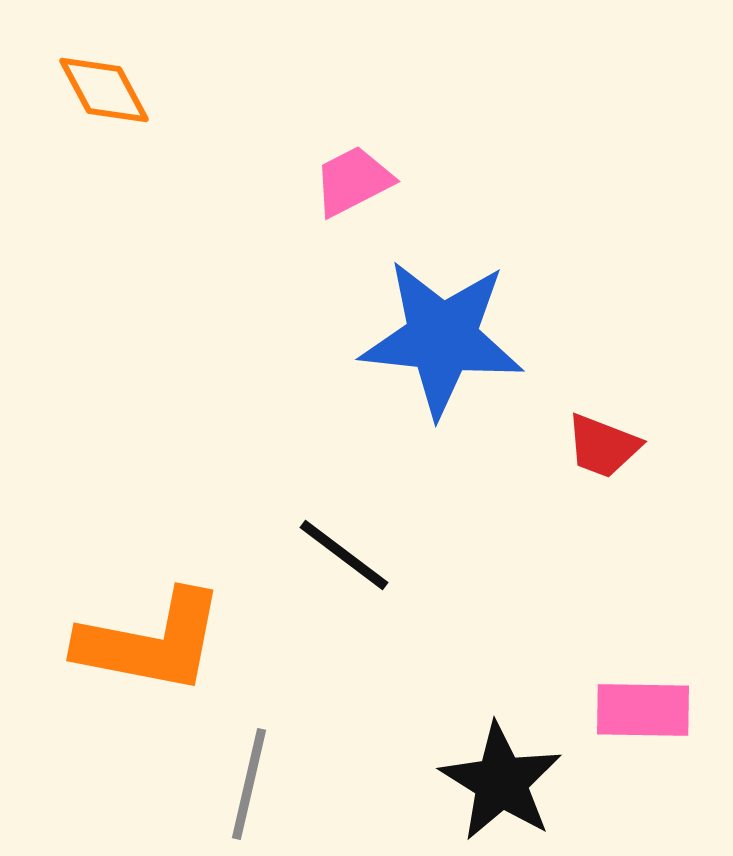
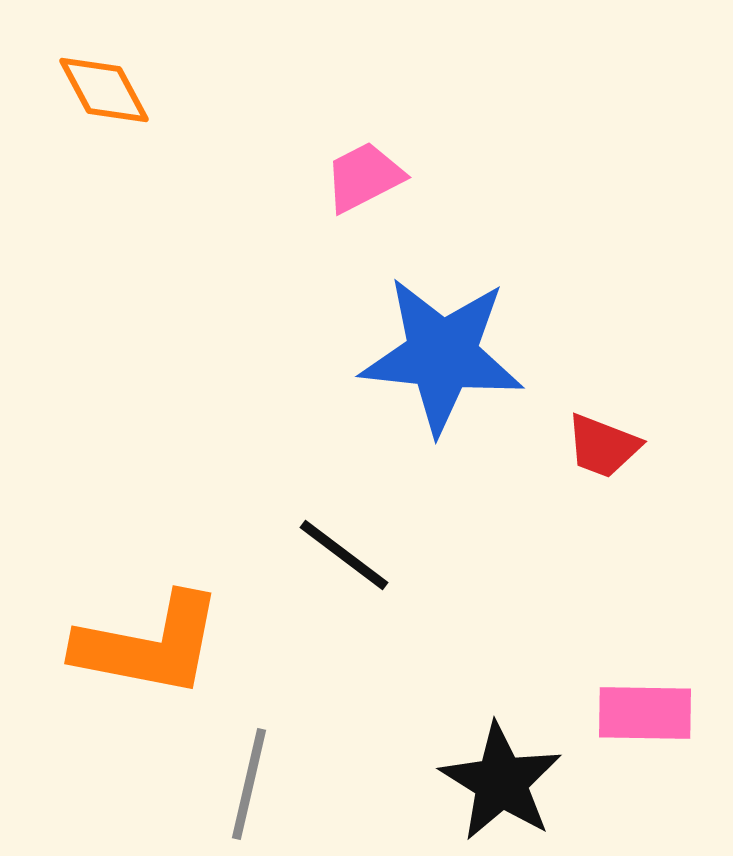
pink trapezoid: moved 11 px right, 4 px up
blue star: moved 17 px down
orange L-shape: moved 2 px left, 3 px down
pink rectangle: moved 2 px right, 3 px down
